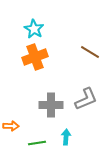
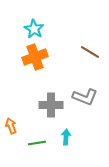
gray L-shape: moved 1 px left, 2 px up; rotated 45 degrees clockwise
orange arrow: rotated 112 degrees counterclockwise
